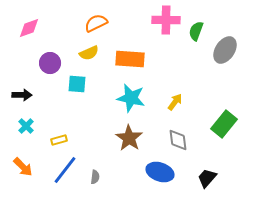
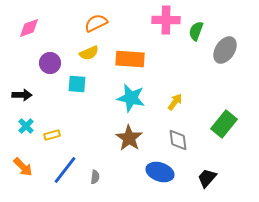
yellow rectangle: moved 7 px left, 5 px up
